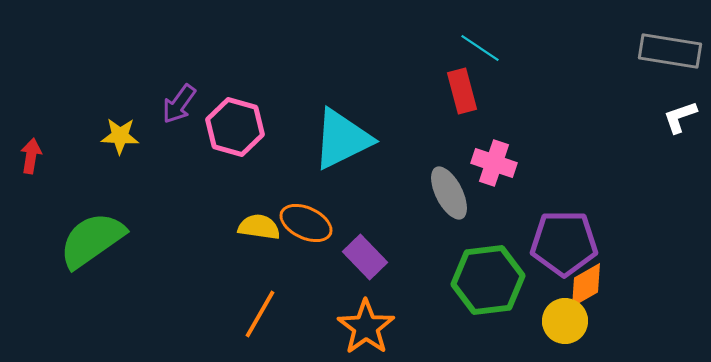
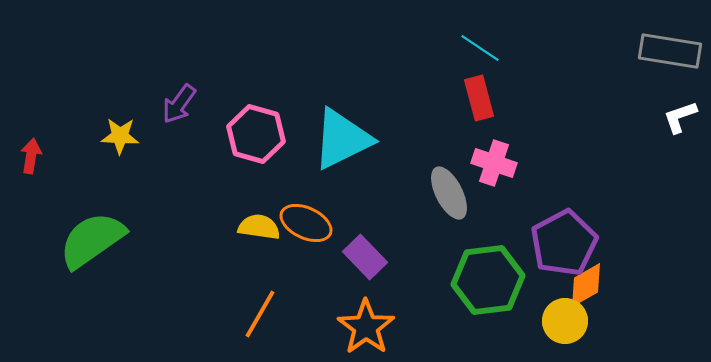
red rectangle: moved 17 px right, 7 px down
pink hexagon: moved 21 px right, 7 px down
purple pentagon: rotated 28 degrees counterclockwise
